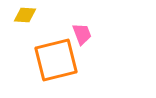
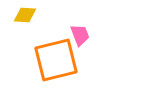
pink trapezoid: moved 2 px left, 1 px down
